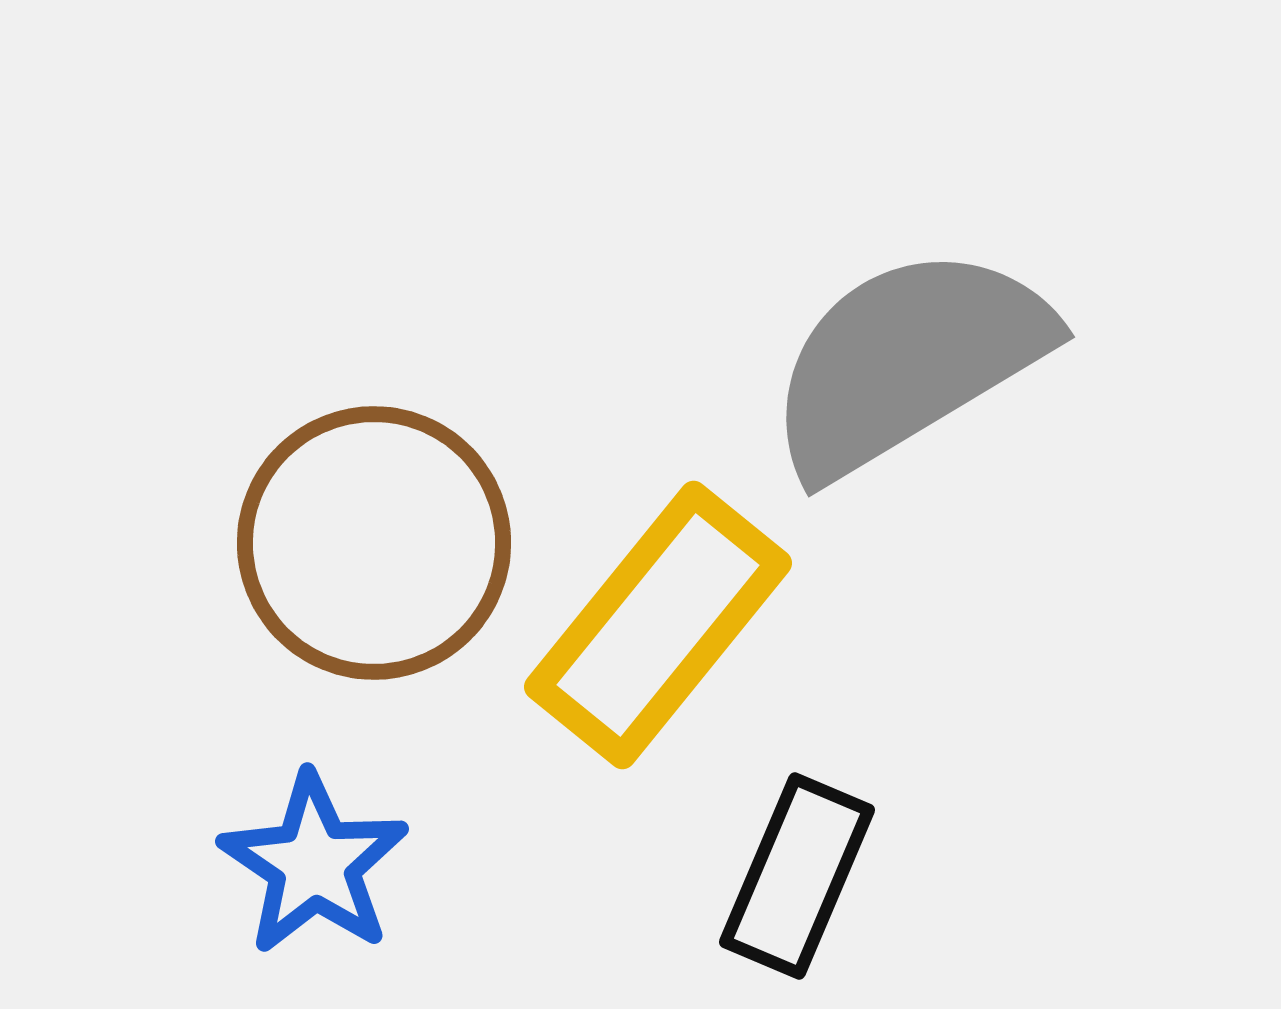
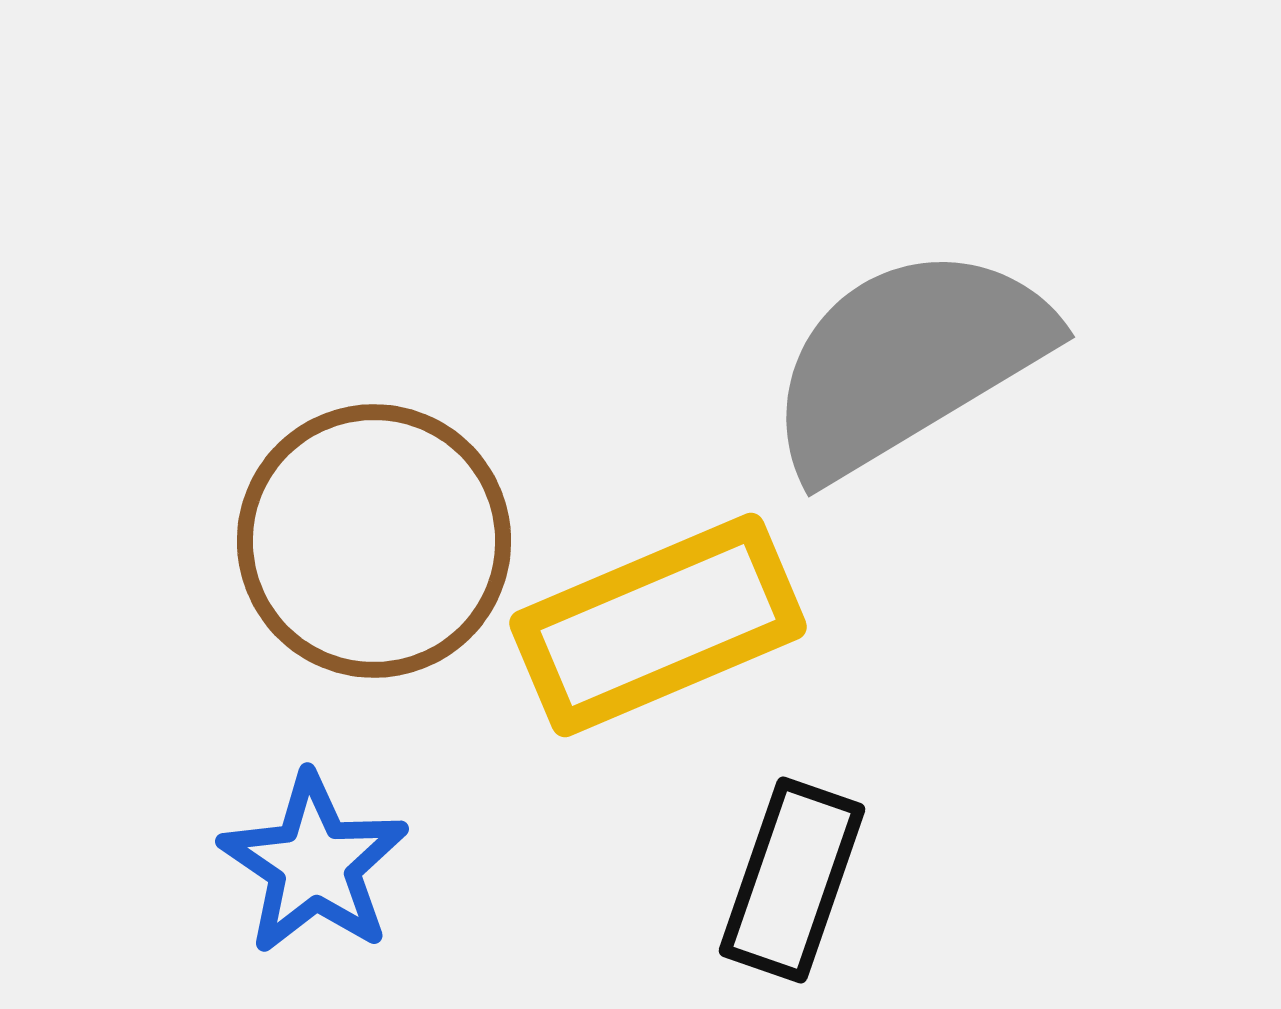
brown circle: moved 2 px up
yellow rectangle: rotated 28 degrees clockwise
black rectangle: moved 5 px left, 4 px down; rotated 4 degrees counterclockwise
